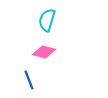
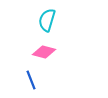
blue line: moved 2 px right
